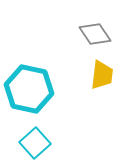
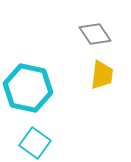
cyan hexagon: moved 1 px left, 1 px up
cyan square: rotated 12 degrees counterclockwise
